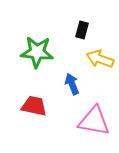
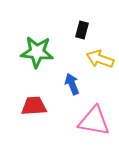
red trapezoid: rotated 16 degrees counterclockwise
